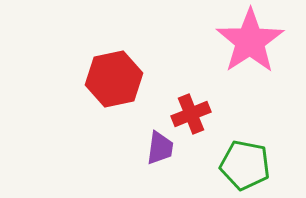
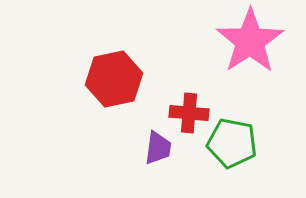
red cross: moved 2 px left, 1 px up; rotated 27 degrees clockwise
purple trapezoid: moved 2 px left
green pentagon: moved 13 px left, 22 px up
